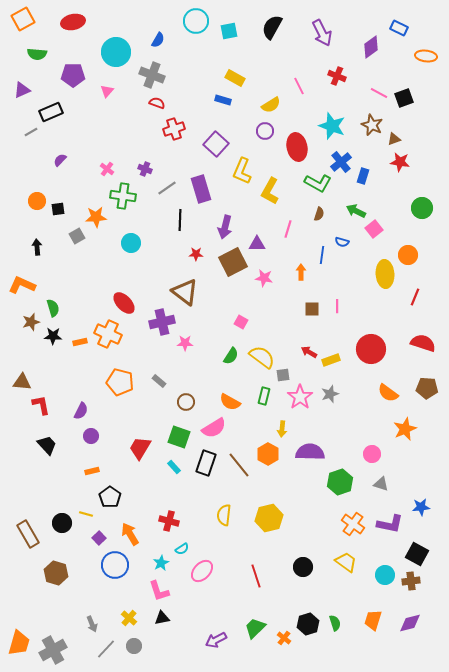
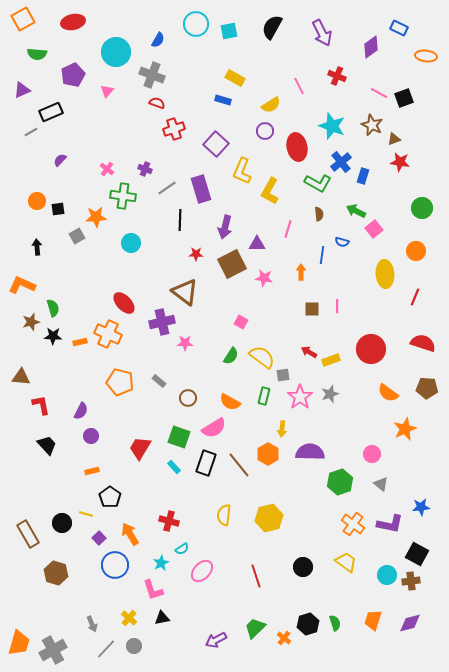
cyan circle at (196, 21): moved 3 px down
purple pentagon at (73, 75): rotated 25 degrees counterclockwise
brown semicircle at (319, 214): rotated 24 degrees counterclockwise
orange circle at (408, 255): moved 8 px right, 4 px up
brown square at (233, 262): moved 1 px left, 2 px down
brown triangle at (22, 382): moved 1 px left, 5 px up
brown circle at (186, 402): moved 2 px right, 4 px up
gray triangle at (381, 484): rotated 21 degrees clockwise
cyan circle at (385, 575): moved 2 px right
pink L-shape at (159, 591): moved 6 px left, 1 px up
